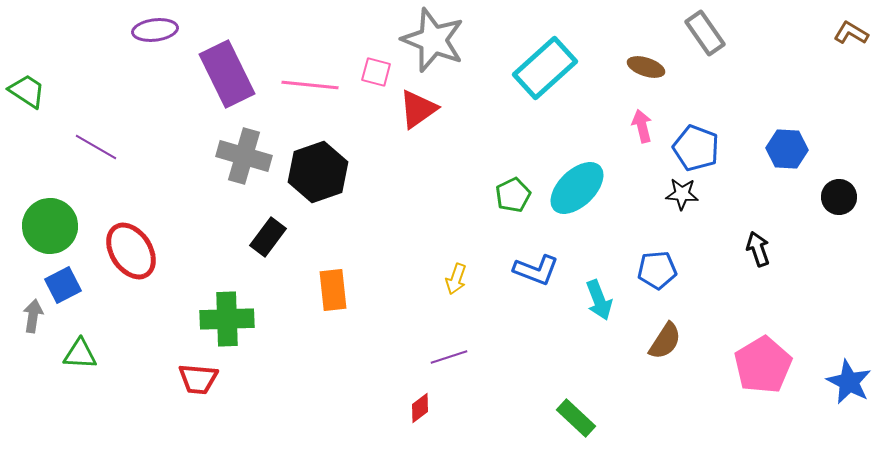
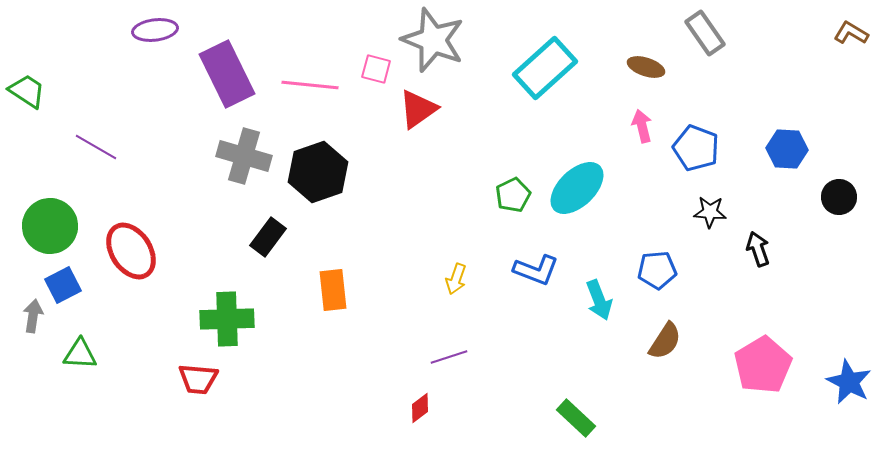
pink square at (376, 72): moved 3 px up
black star at (682, 194): moved 28 px right, 18 px down
